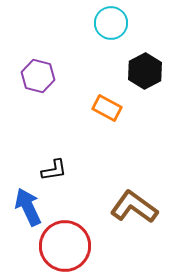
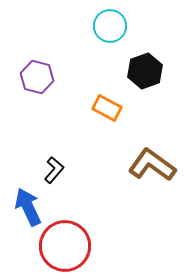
cyan circle: moved 1 px left, 3 px down
black hexagon: rotated 8 degrees clockwise
purple hexagon: moved 1 px left, 1 px down
black L-shape: rotated 40 degrees counterclockwise
brown L-shape: moved 18 px right, 42 px up
